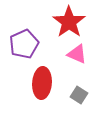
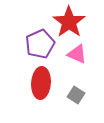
purple pentagon: moved 16 px right
red ellipse: moved 1 px left
gray square: moved 3 px left
